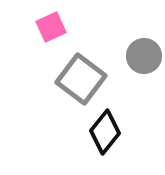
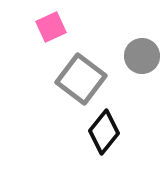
gray circle: moved 2 px left
black diamond: moved 1 px left
